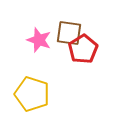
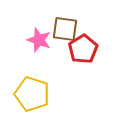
brown square: moved 4 px left, 4 px up
